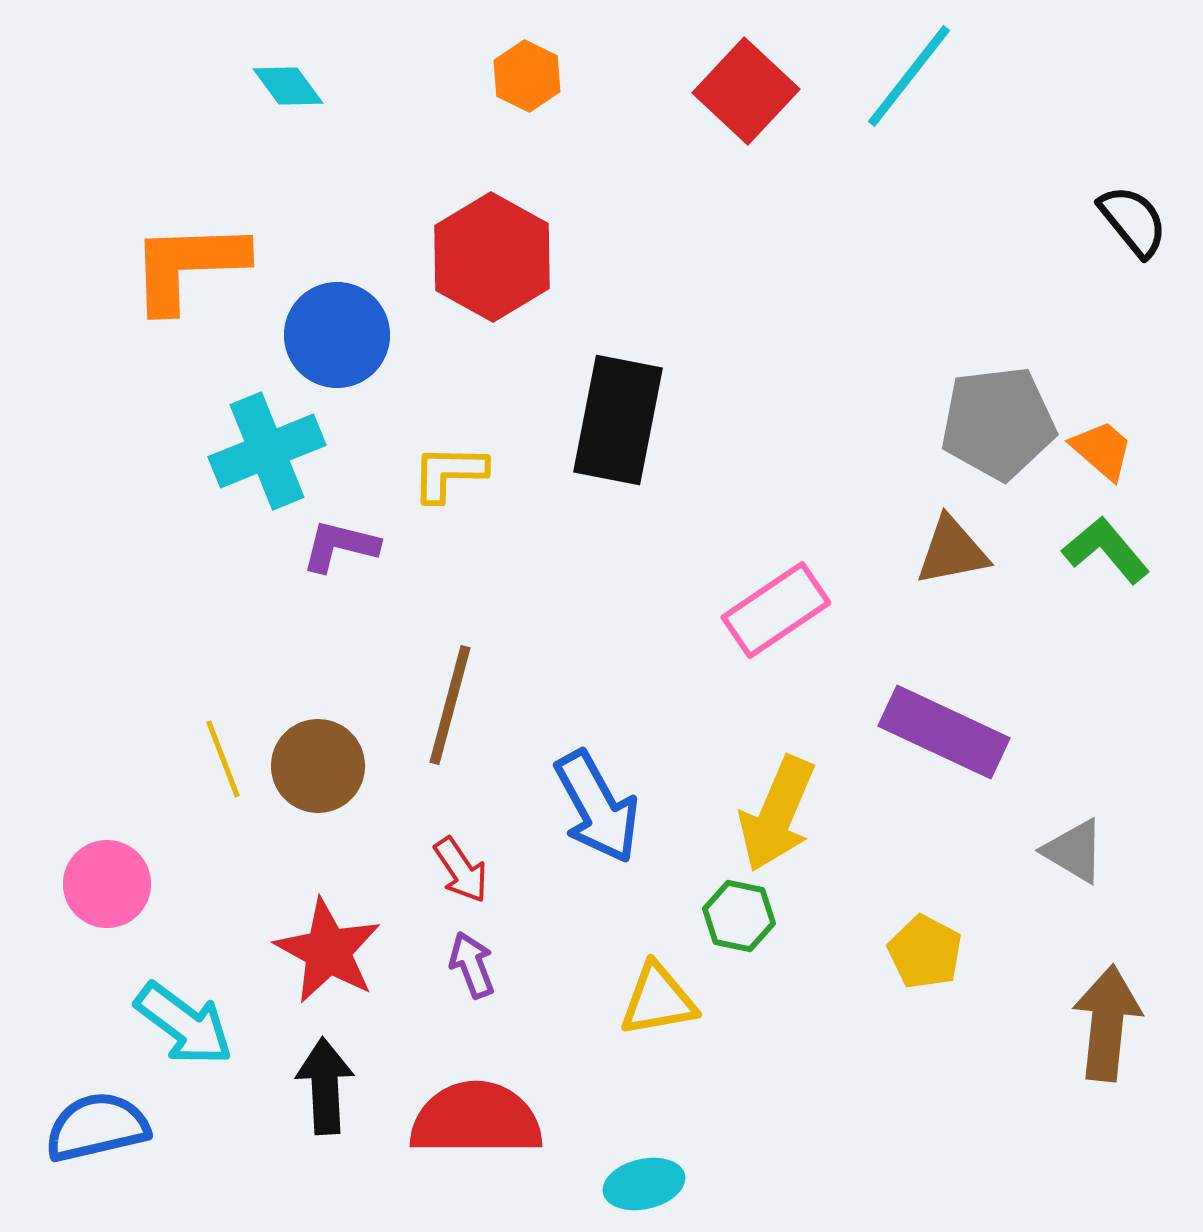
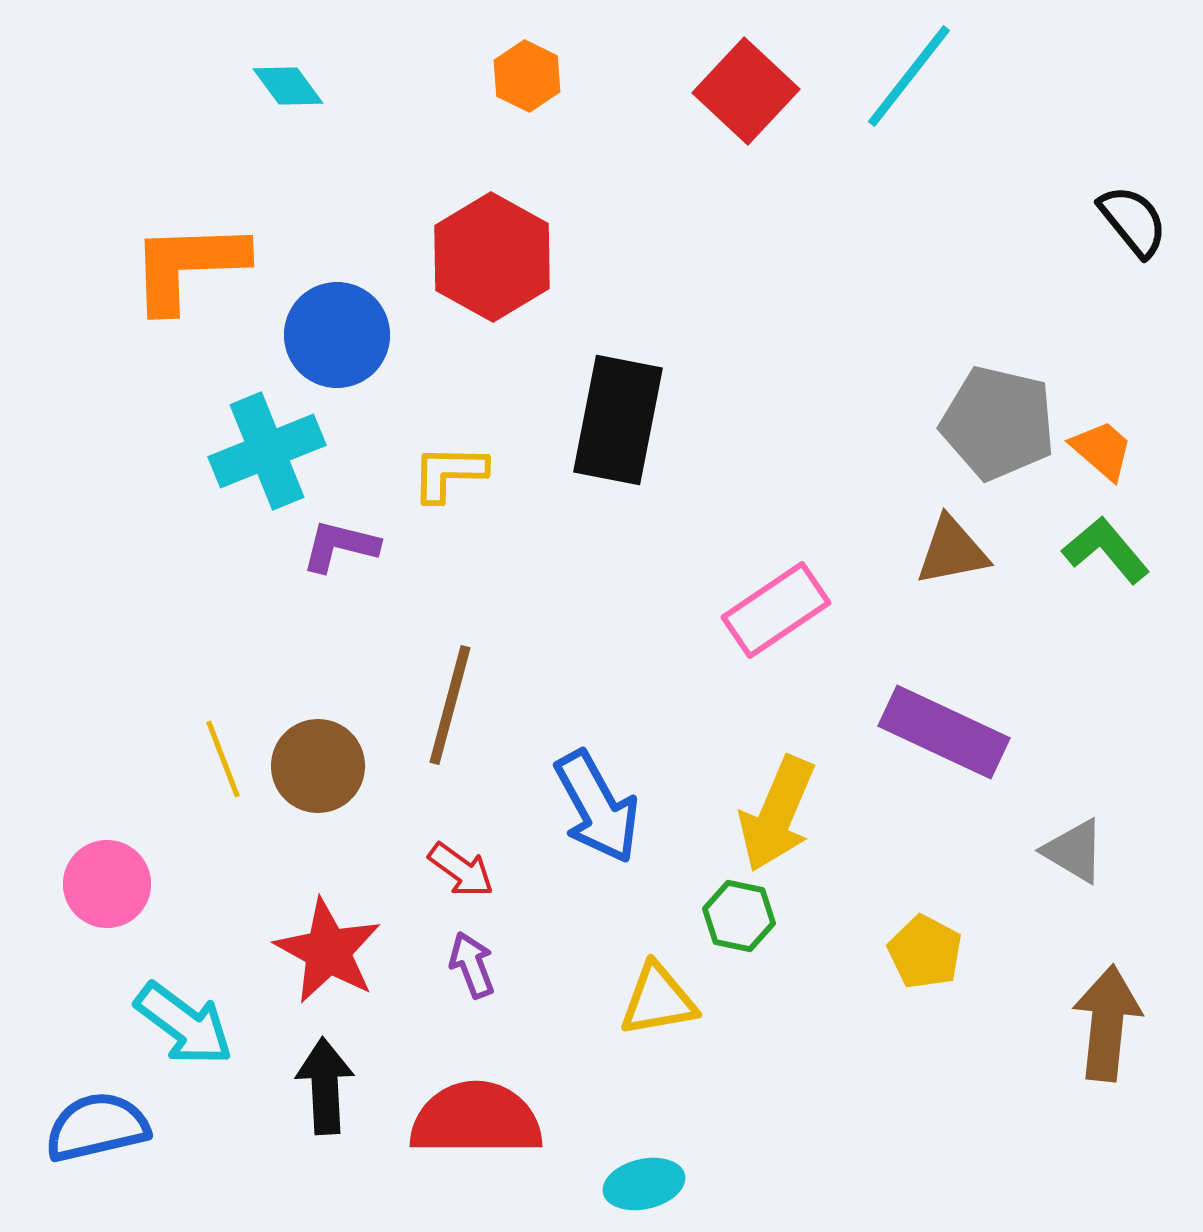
gray pentagon: rotated 20 degrees clockwise
red arrow: rotated 20 degrees counterclockwise
